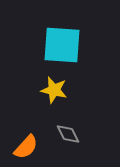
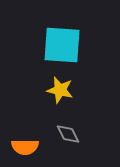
yellow star: moved 6 px right
orange semicircle: moved 1 px left; rotated 48 degrees clockwise
